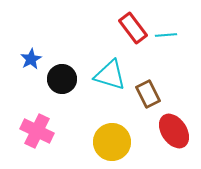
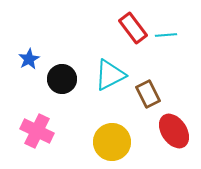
blue star: moved 2 px left
cyan triangle: rotated 44 degrees counterclockwise
